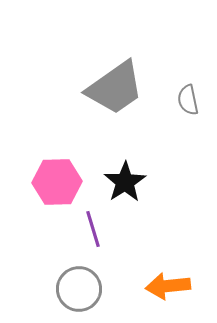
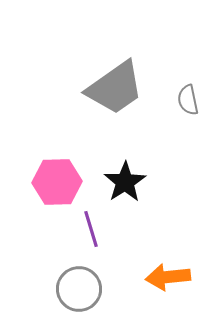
purple line: moved 2 px left
orange arrow: moved 9 px up
